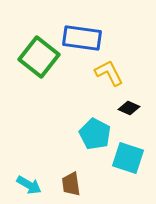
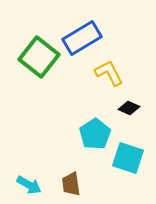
blue rectangle: rotated 39 degrees counterclockwise
cyan pentagon: rotated 12 degrees clockwise
